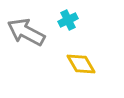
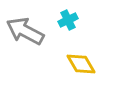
gray arrow: moved 1 px left, 1 px up
